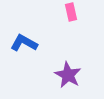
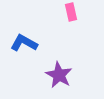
purple star: moved 9 px left
